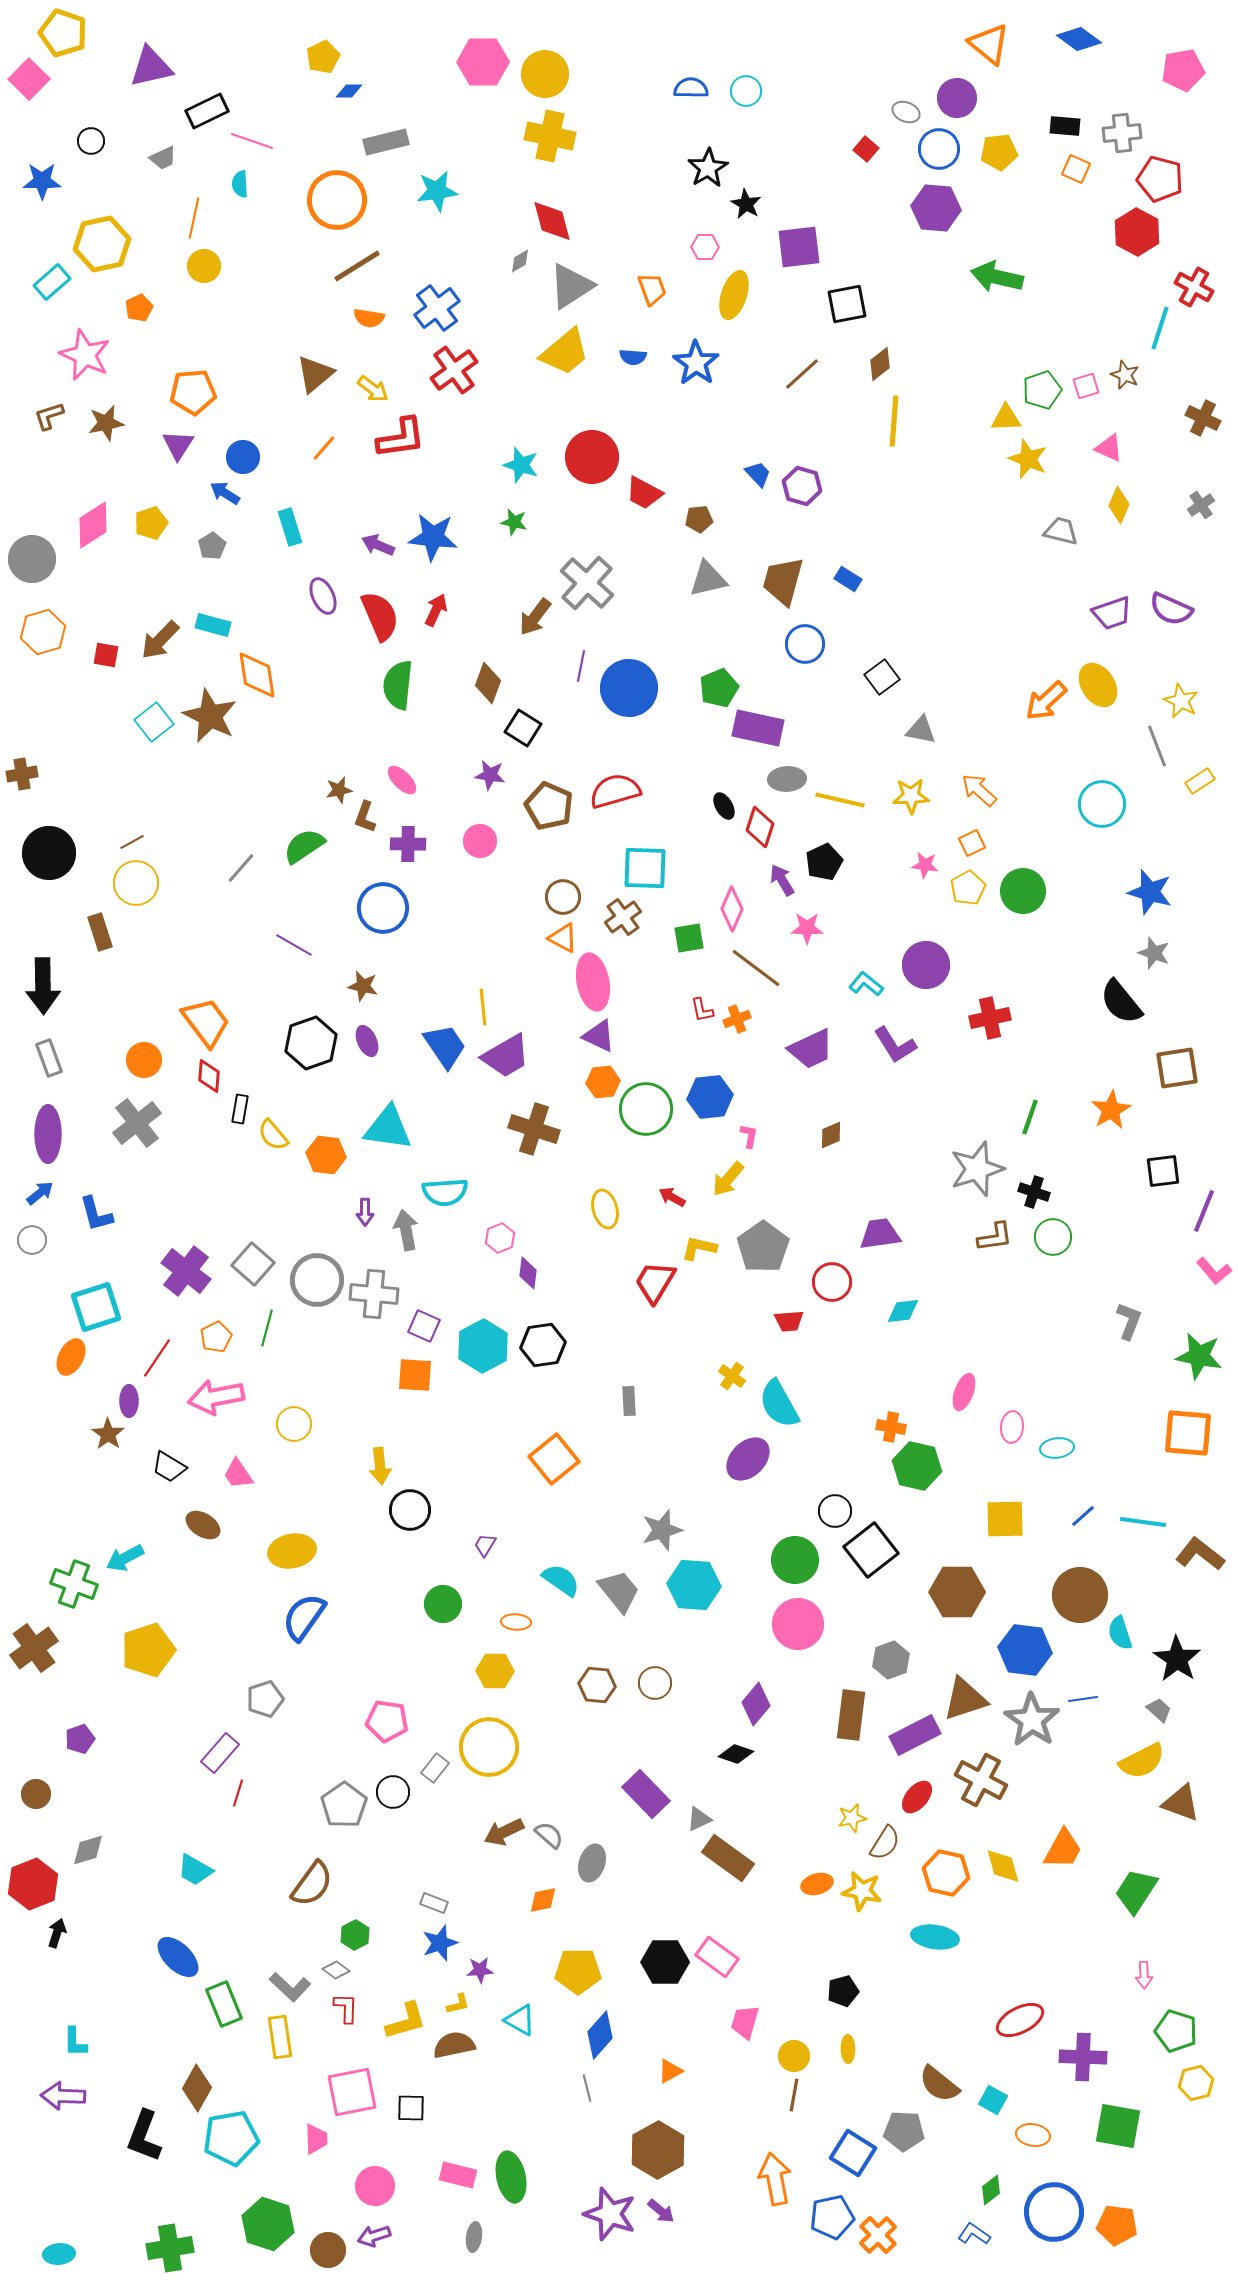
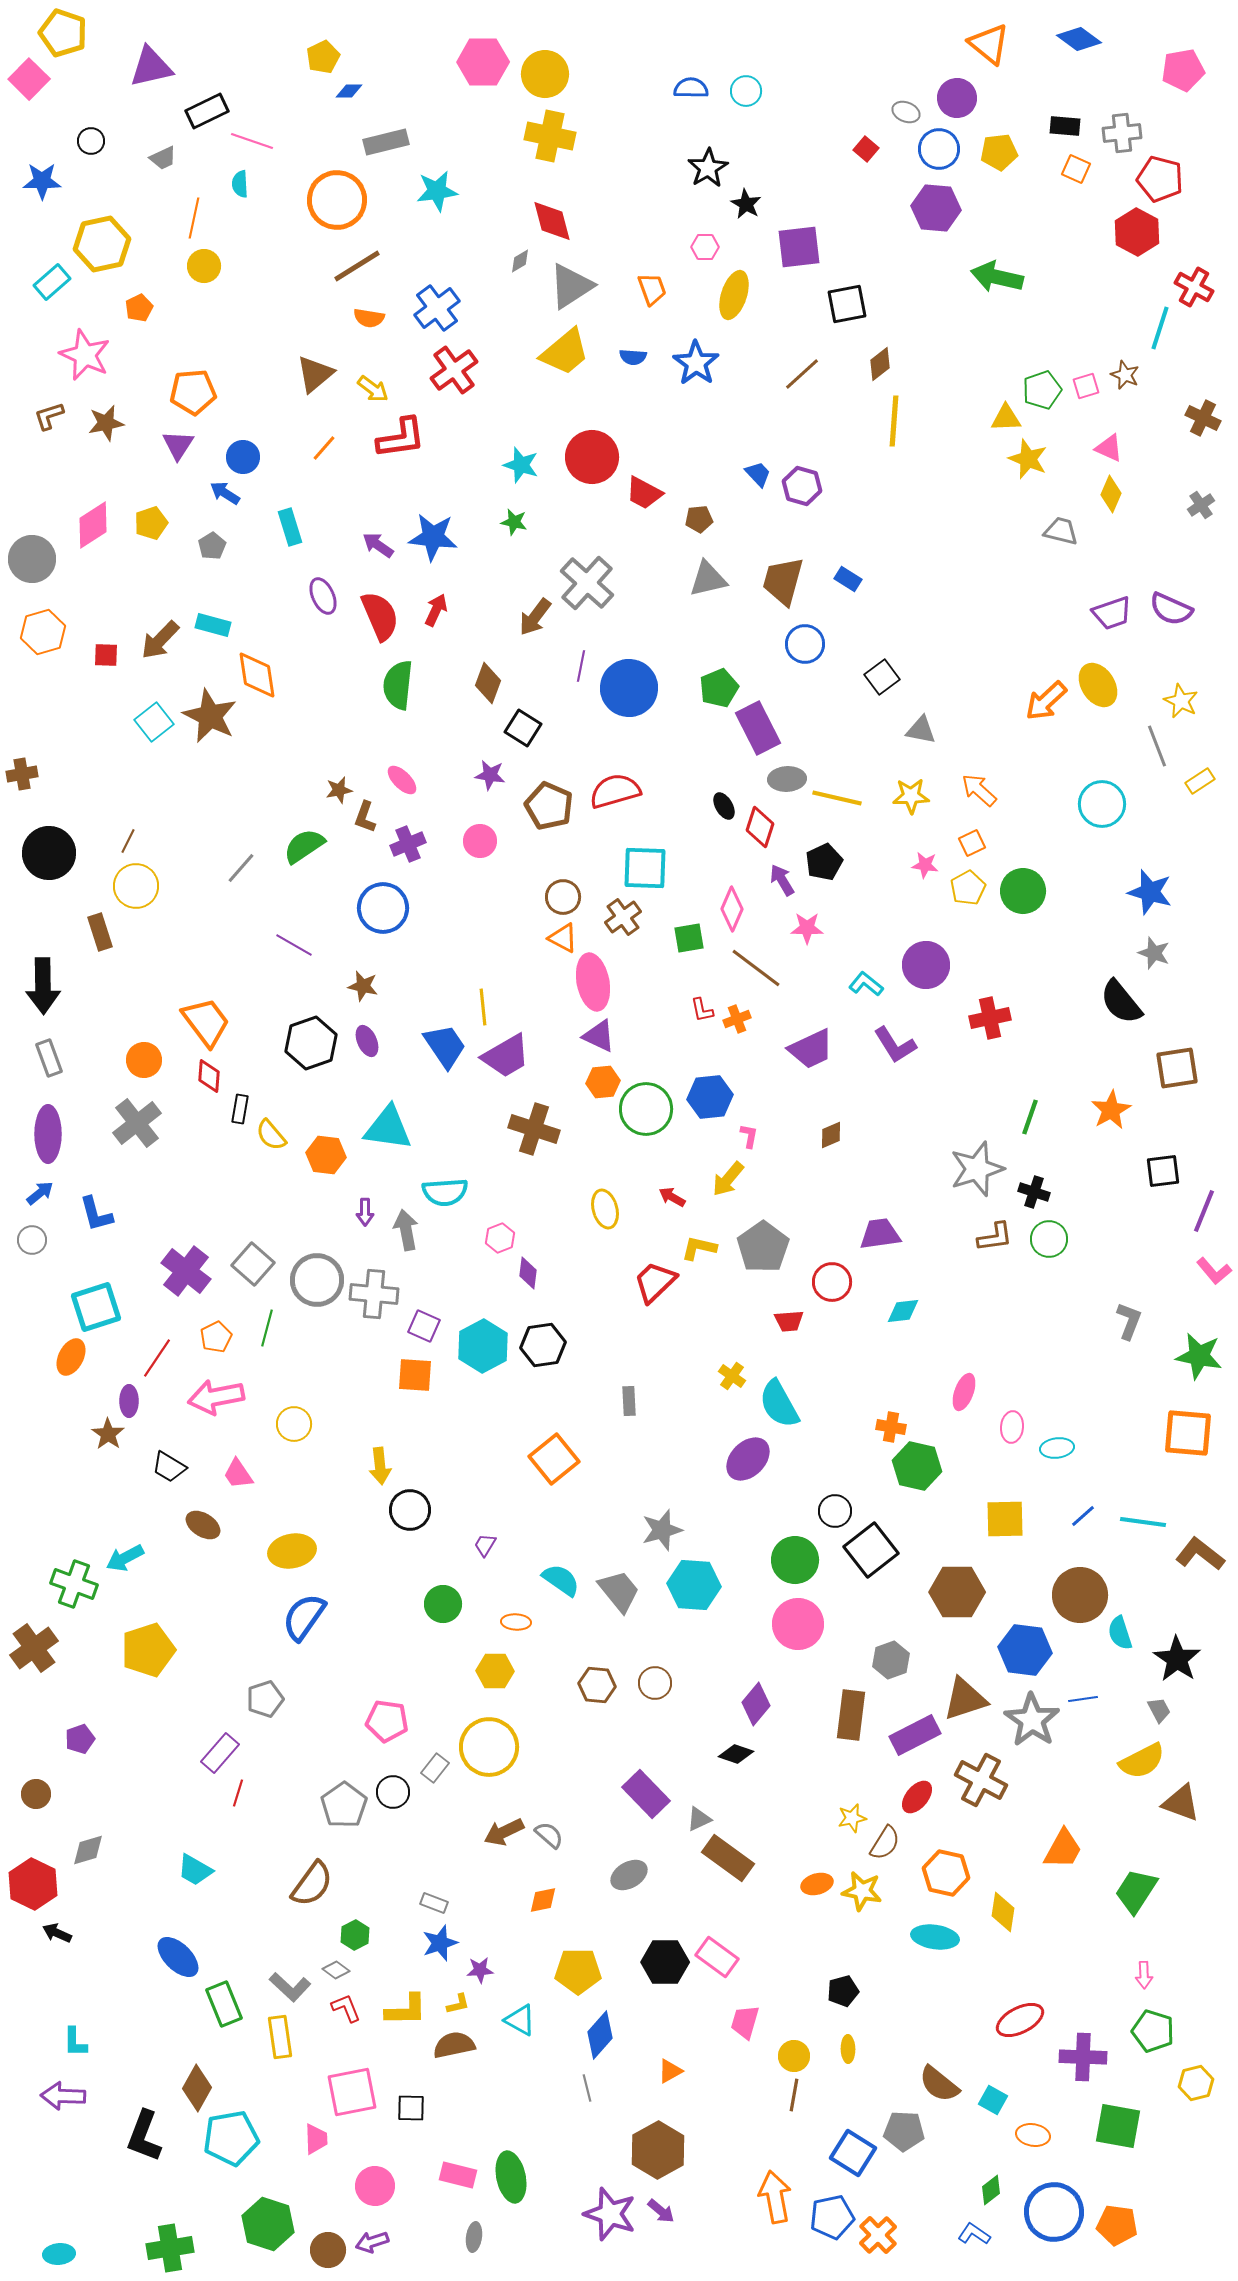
yellow diamond at (1119, 505): moved 8 px left, 11 px up
purple arrow at (378, 545): rotated 12 degrees clockwise
red square at (106, 655): rotated 8 degrees counterclockwise
purple rectangle at (758, 728): rotated 51 degrees clockwise
yellow line at (840, 800): moved 3 px left, 2 px up
brown line at (132, 842): moved 4 px left, 1 px up; rotated 35 degrees counterclockwise
purple cross at (408, 844): rotated 24 degrees counterclockwise
yellow circle at (136, 883): moved 3 px down
yellow semicircle at (273, 1135): moved 2 px left
green circle at (1053, 1237): moved 4 px left, 2 px down
red trapezoid at (655, 1282): rotated 15 degrees clockwise
gray trapezoid at (1159, 1710): rotated 20 degrees clockwise
gray ellipse at (592, 1863): moved 37 px right, 12 px down; rotated 42 degrees clockwise
yellow diamond at (1003, 1866): moved 46 px down; rotated 24 degrees clockwise
red hexagon at (33, 1884): rotated 12 degrees counterclockwise
black arrow at (57, 1933): rotated 84 degrees counterclockwise
red L-shape at (346, 2008): rotated 24 degrees counterclockwise
yellow L-shape at (406, 2021): moved 11 px up; rotated 15 degrees clockwise
green pentagon at (1176, 2031): moved 23 px left
orange arrow at (775, 2179): moved 18 px down
purple arrow at (374, 2236): moved 2 px left, 6 px down
